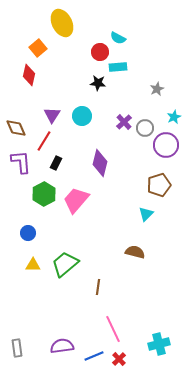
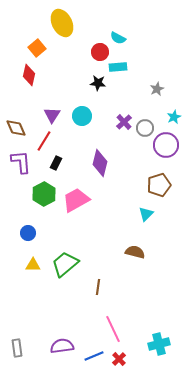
orange square: moved 1 px left
pink trapezoid: rotated 20 degrees clockwise
